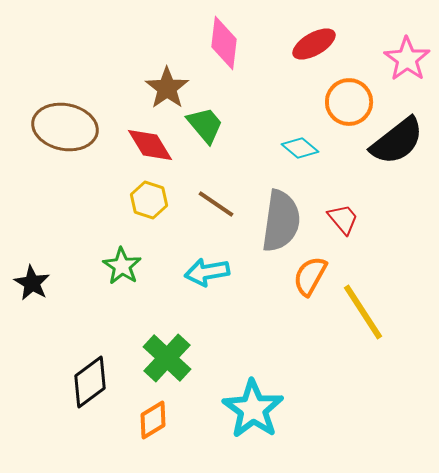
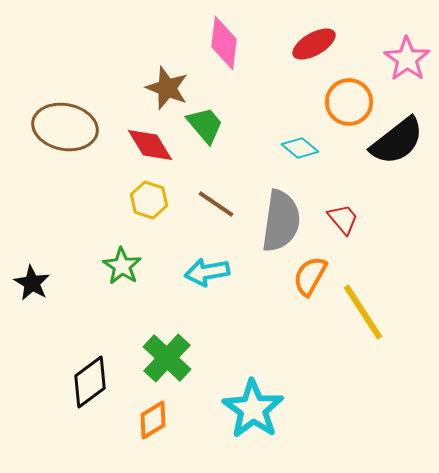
brown star: rotated 15 degrees counterclockwise
